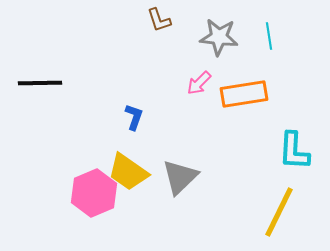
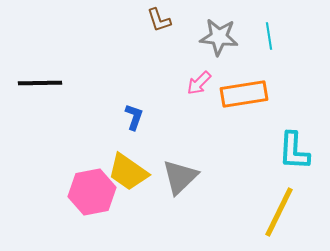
pink hexagon: moved 2 px left, 1 px up; rotated 12 degrees clockwise
